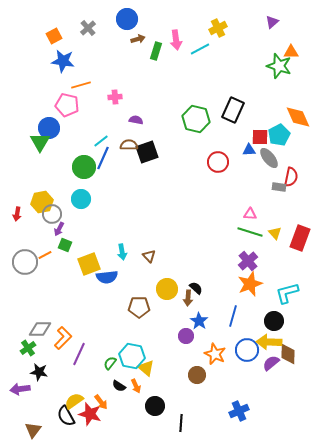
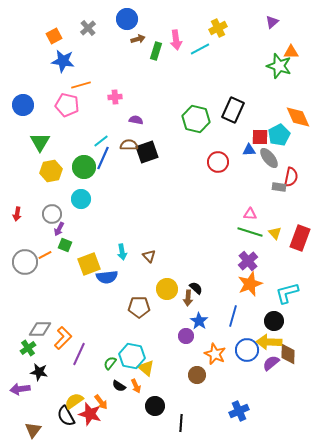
blue circle at (49, 128): moved 26 px left, 23 px up
yellow hexagon at (42, 202): moved 9 px right, 31 px up
